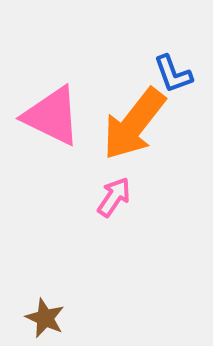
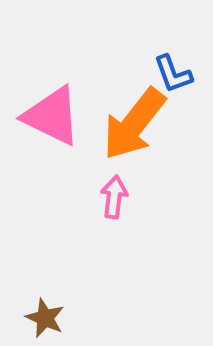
pink arrow: rotated 27 degrees counterclockwise
